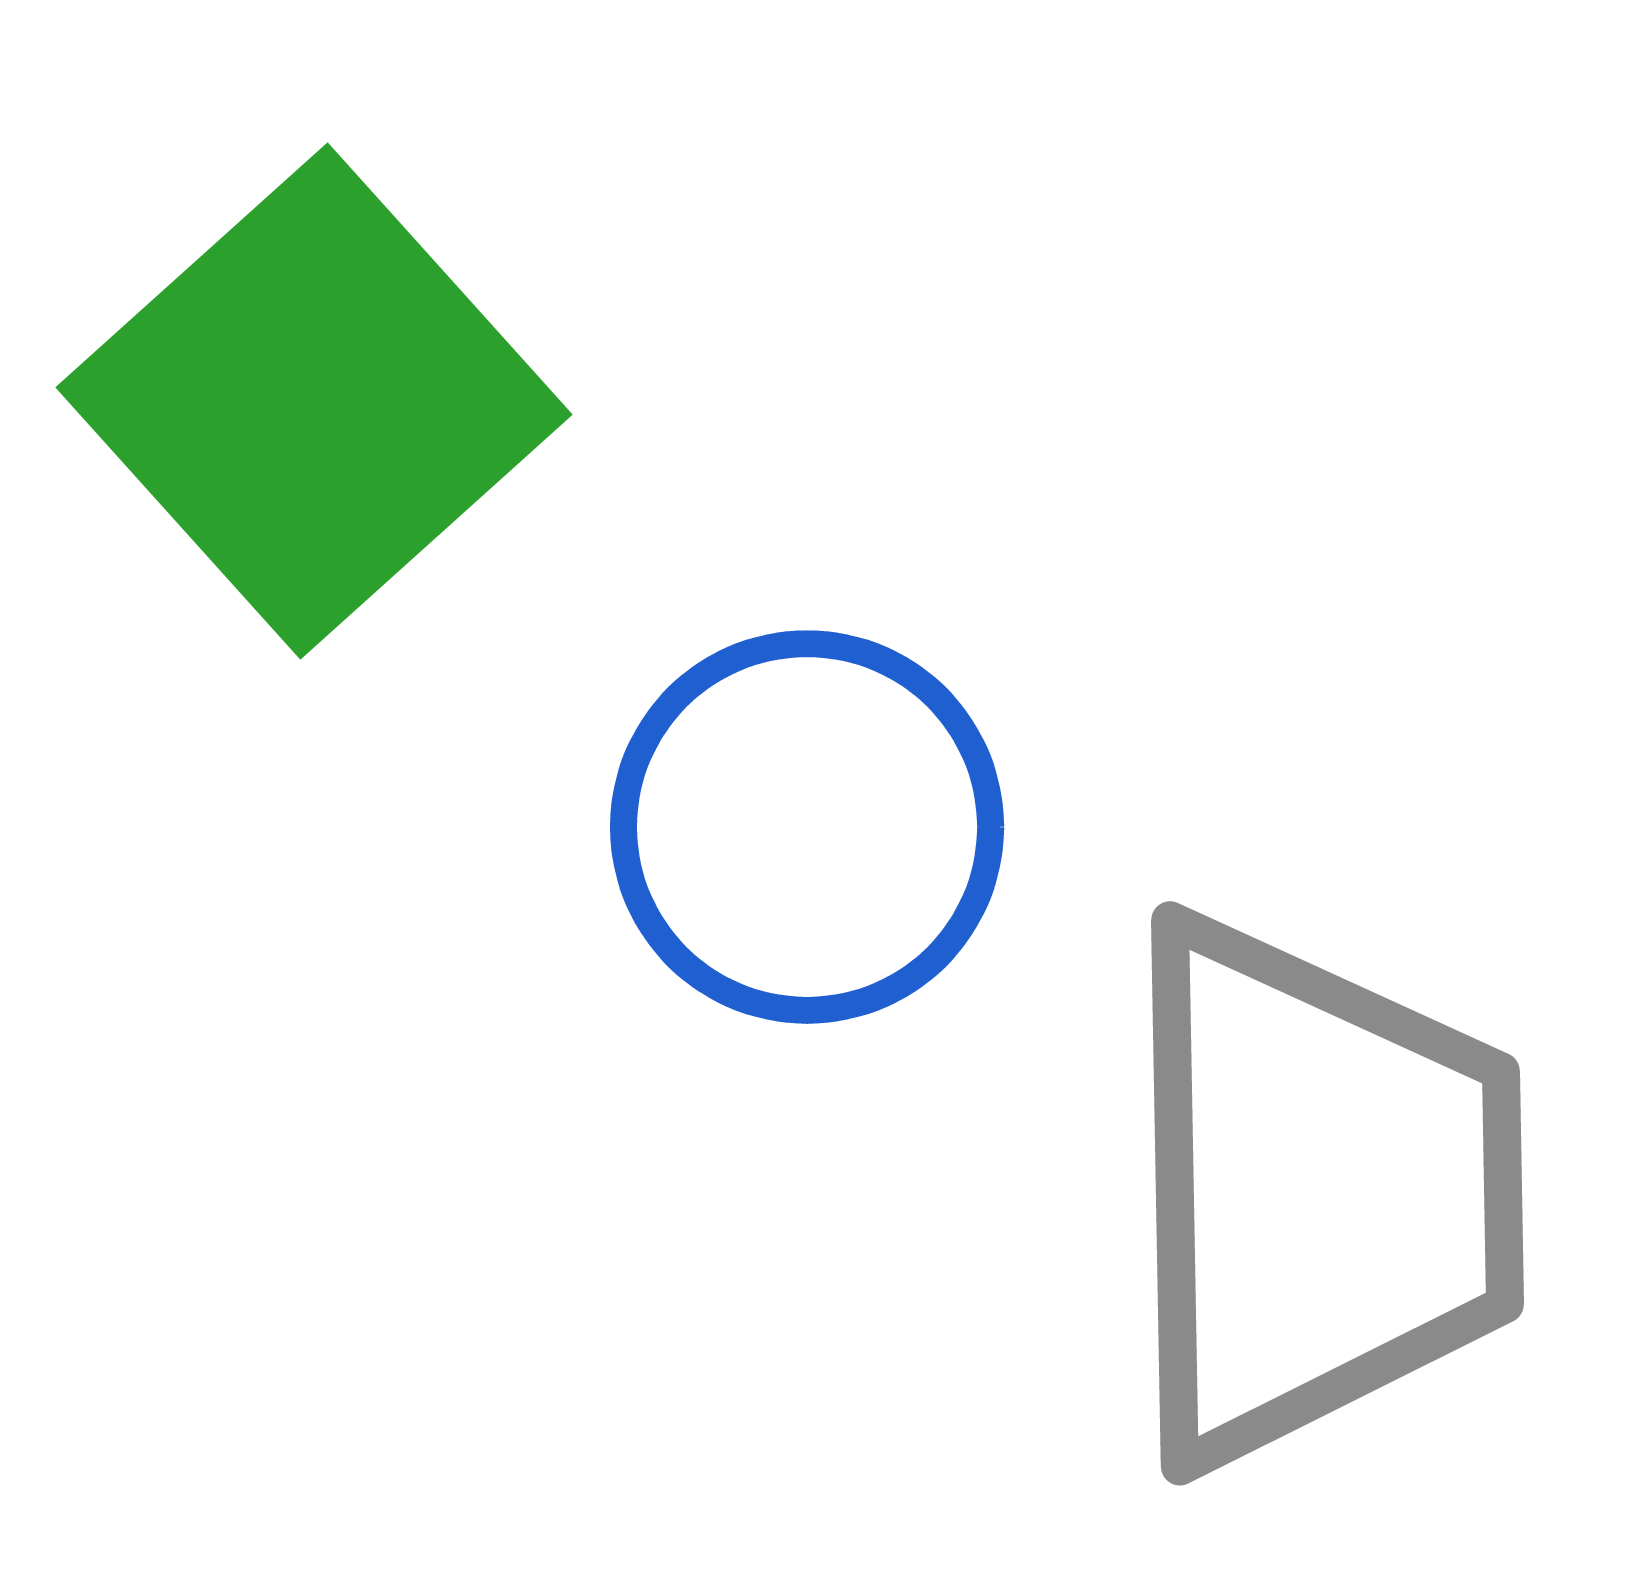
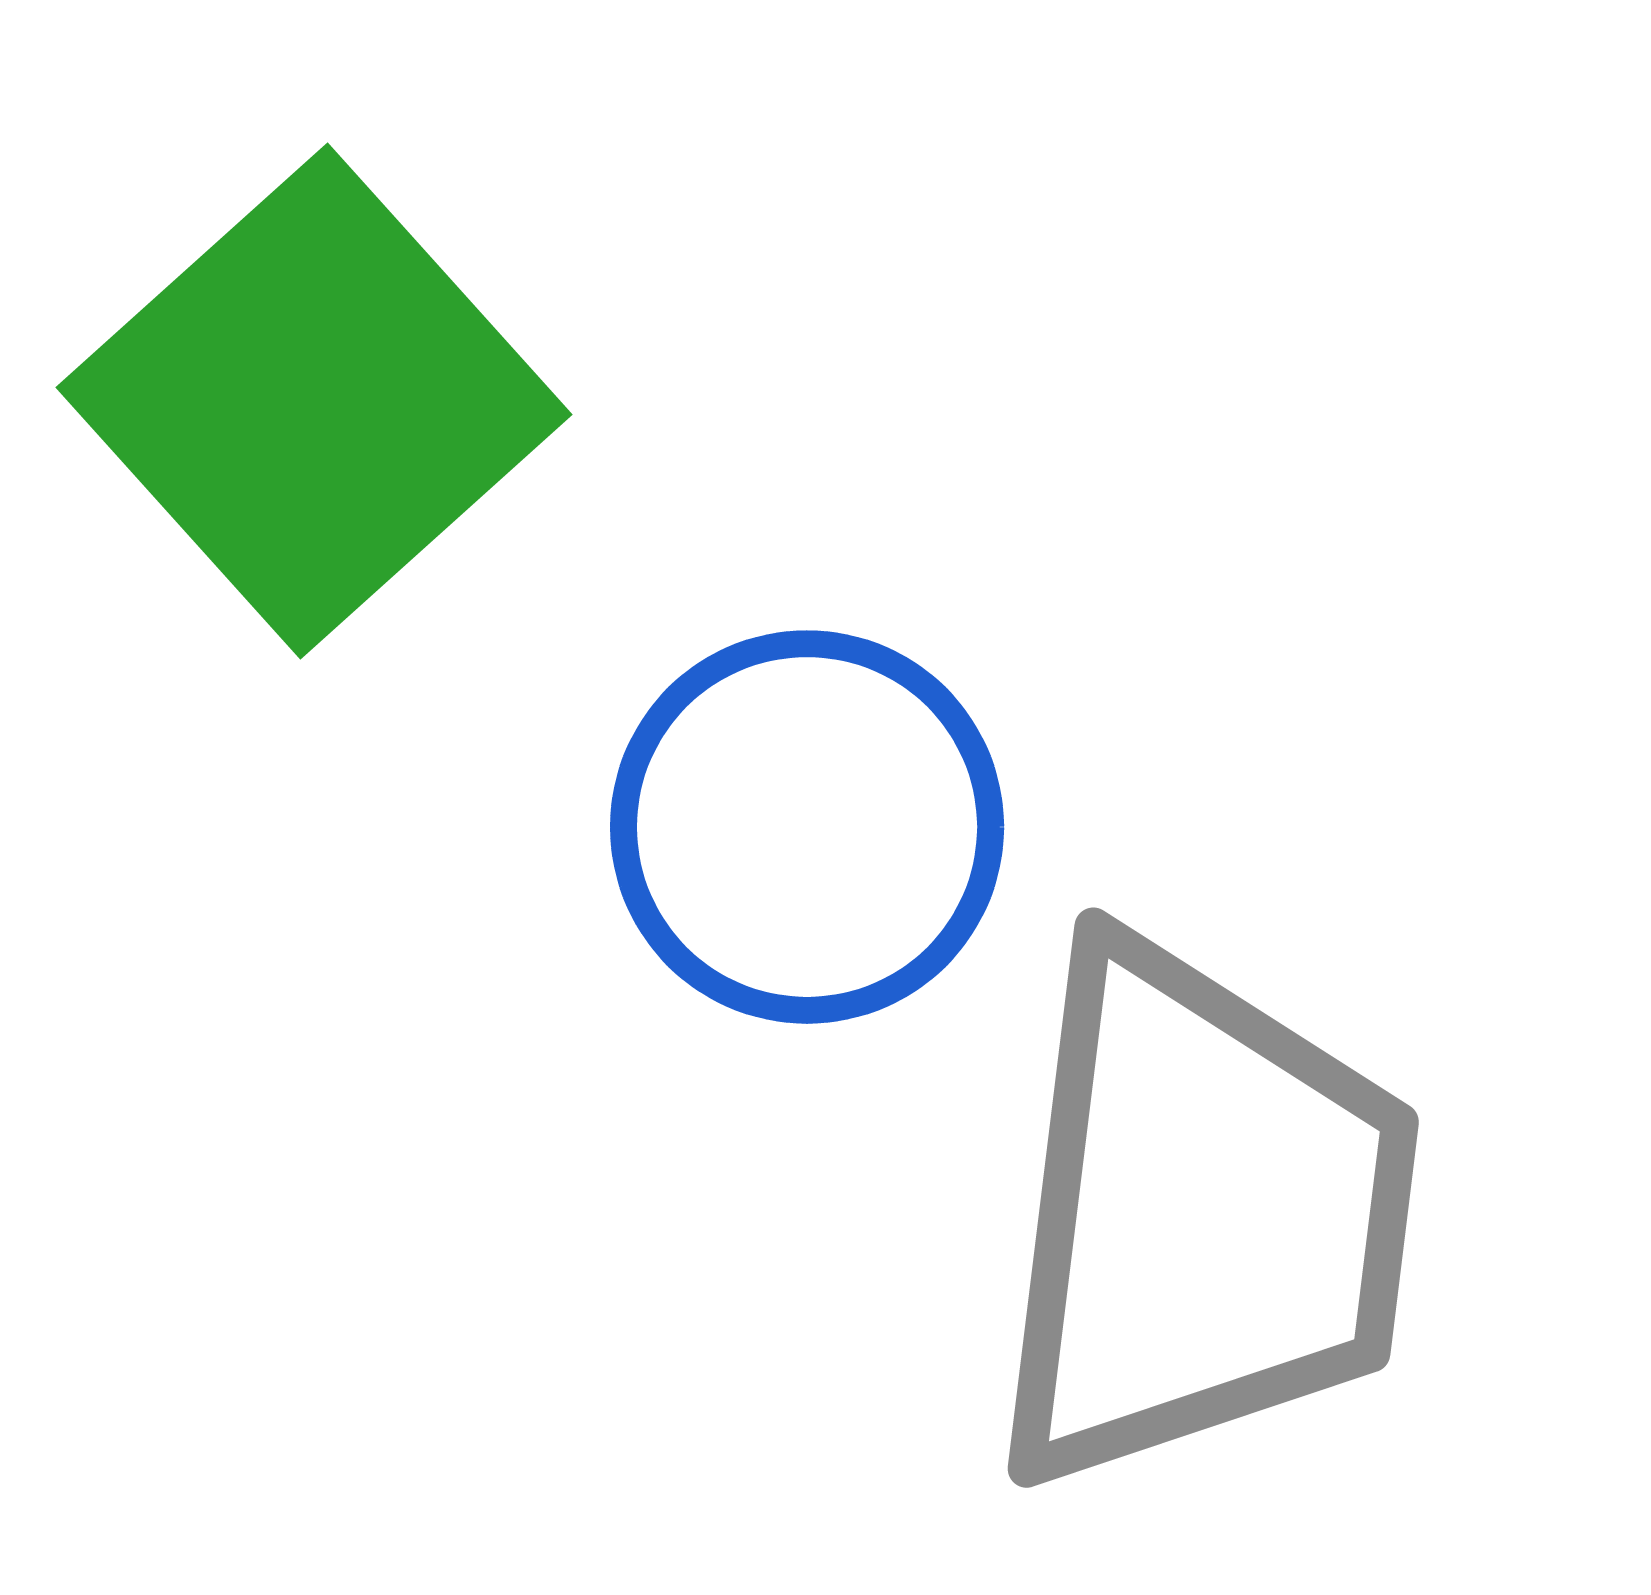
gray trapezoid: moved 116 px left, 24 px down; rotated 8 degrees clockwise
